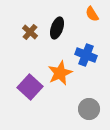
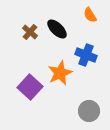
orange semicircle: moved 2 px left, 1 px down
black ellipse: moved 1 px down; rotated 65 degrees counterclockwise
gray circle: moved 2 px down
